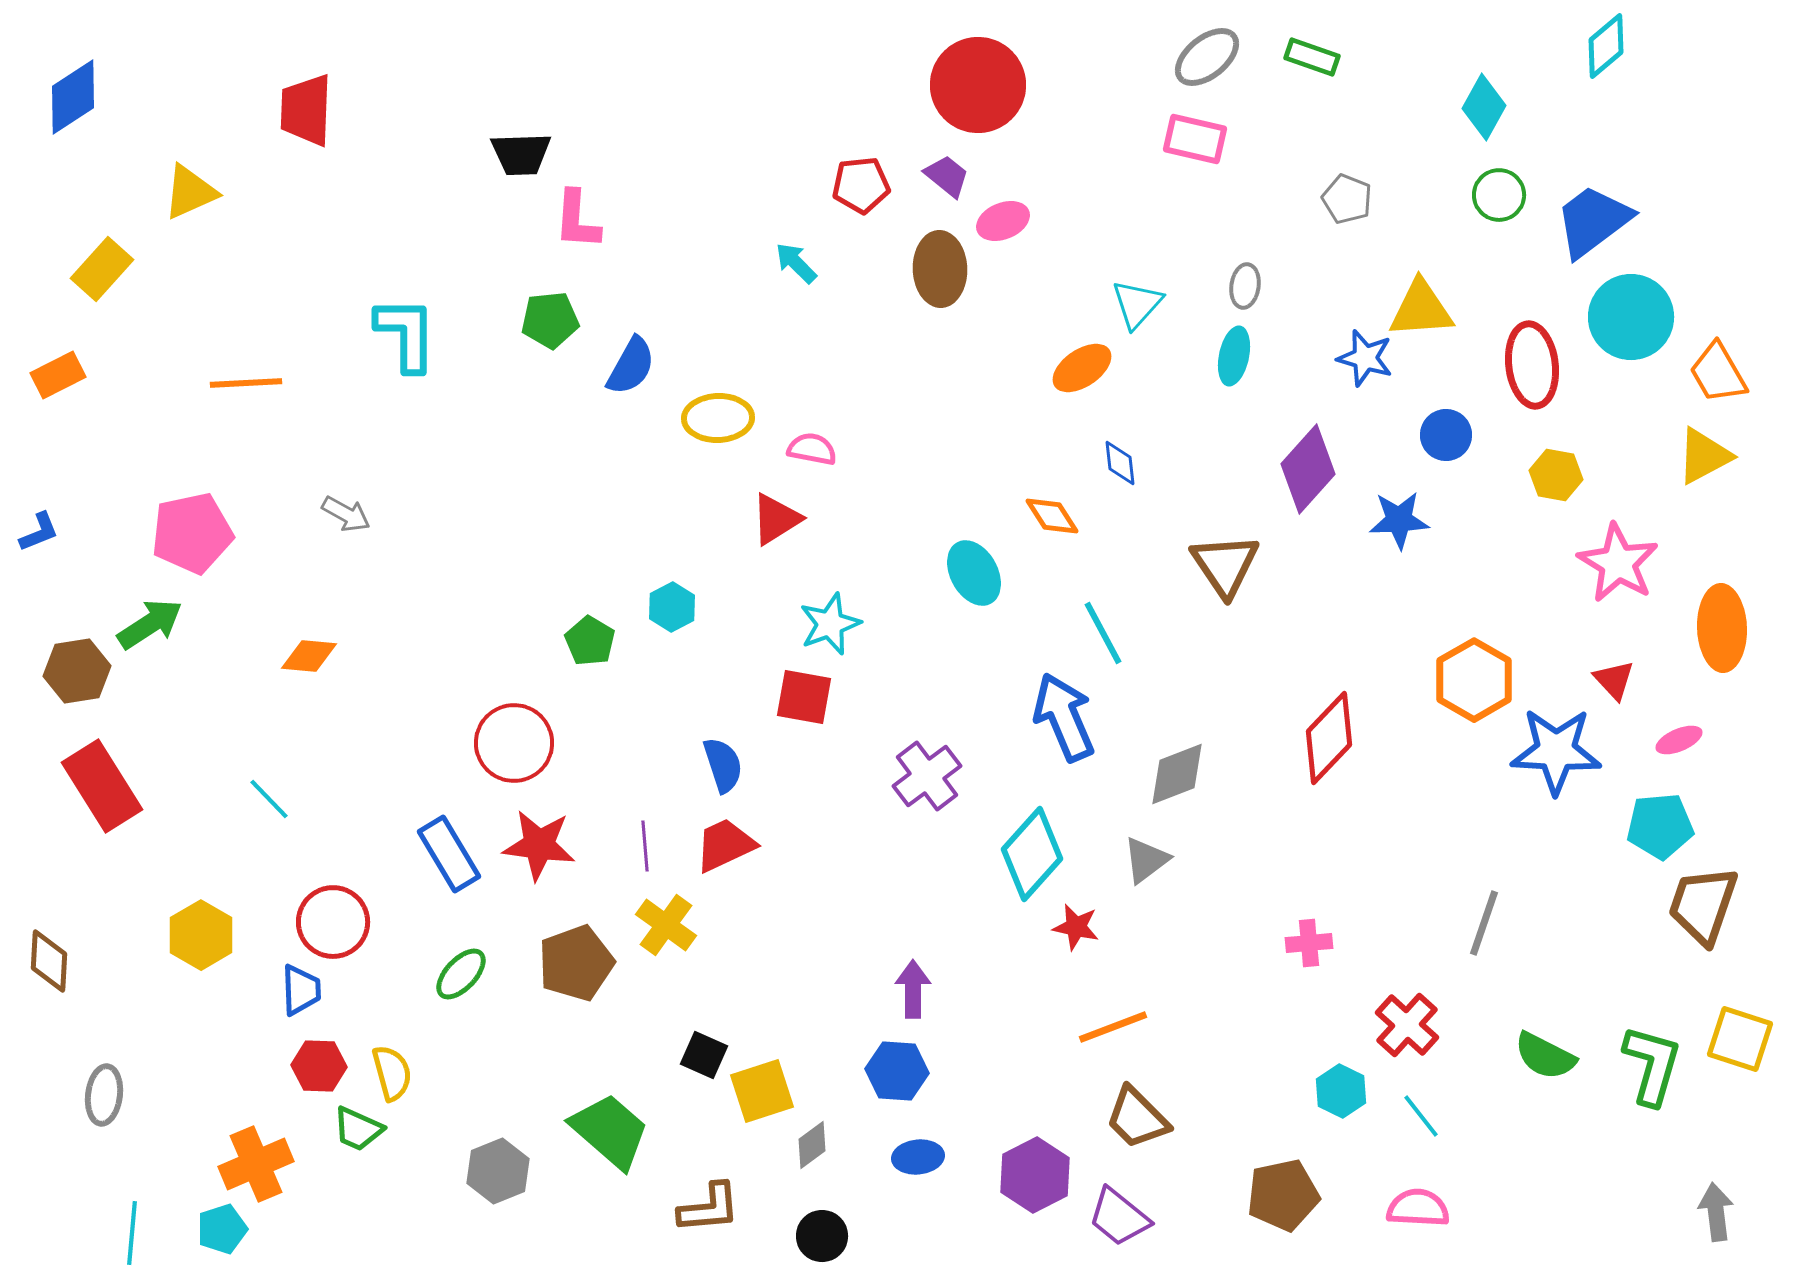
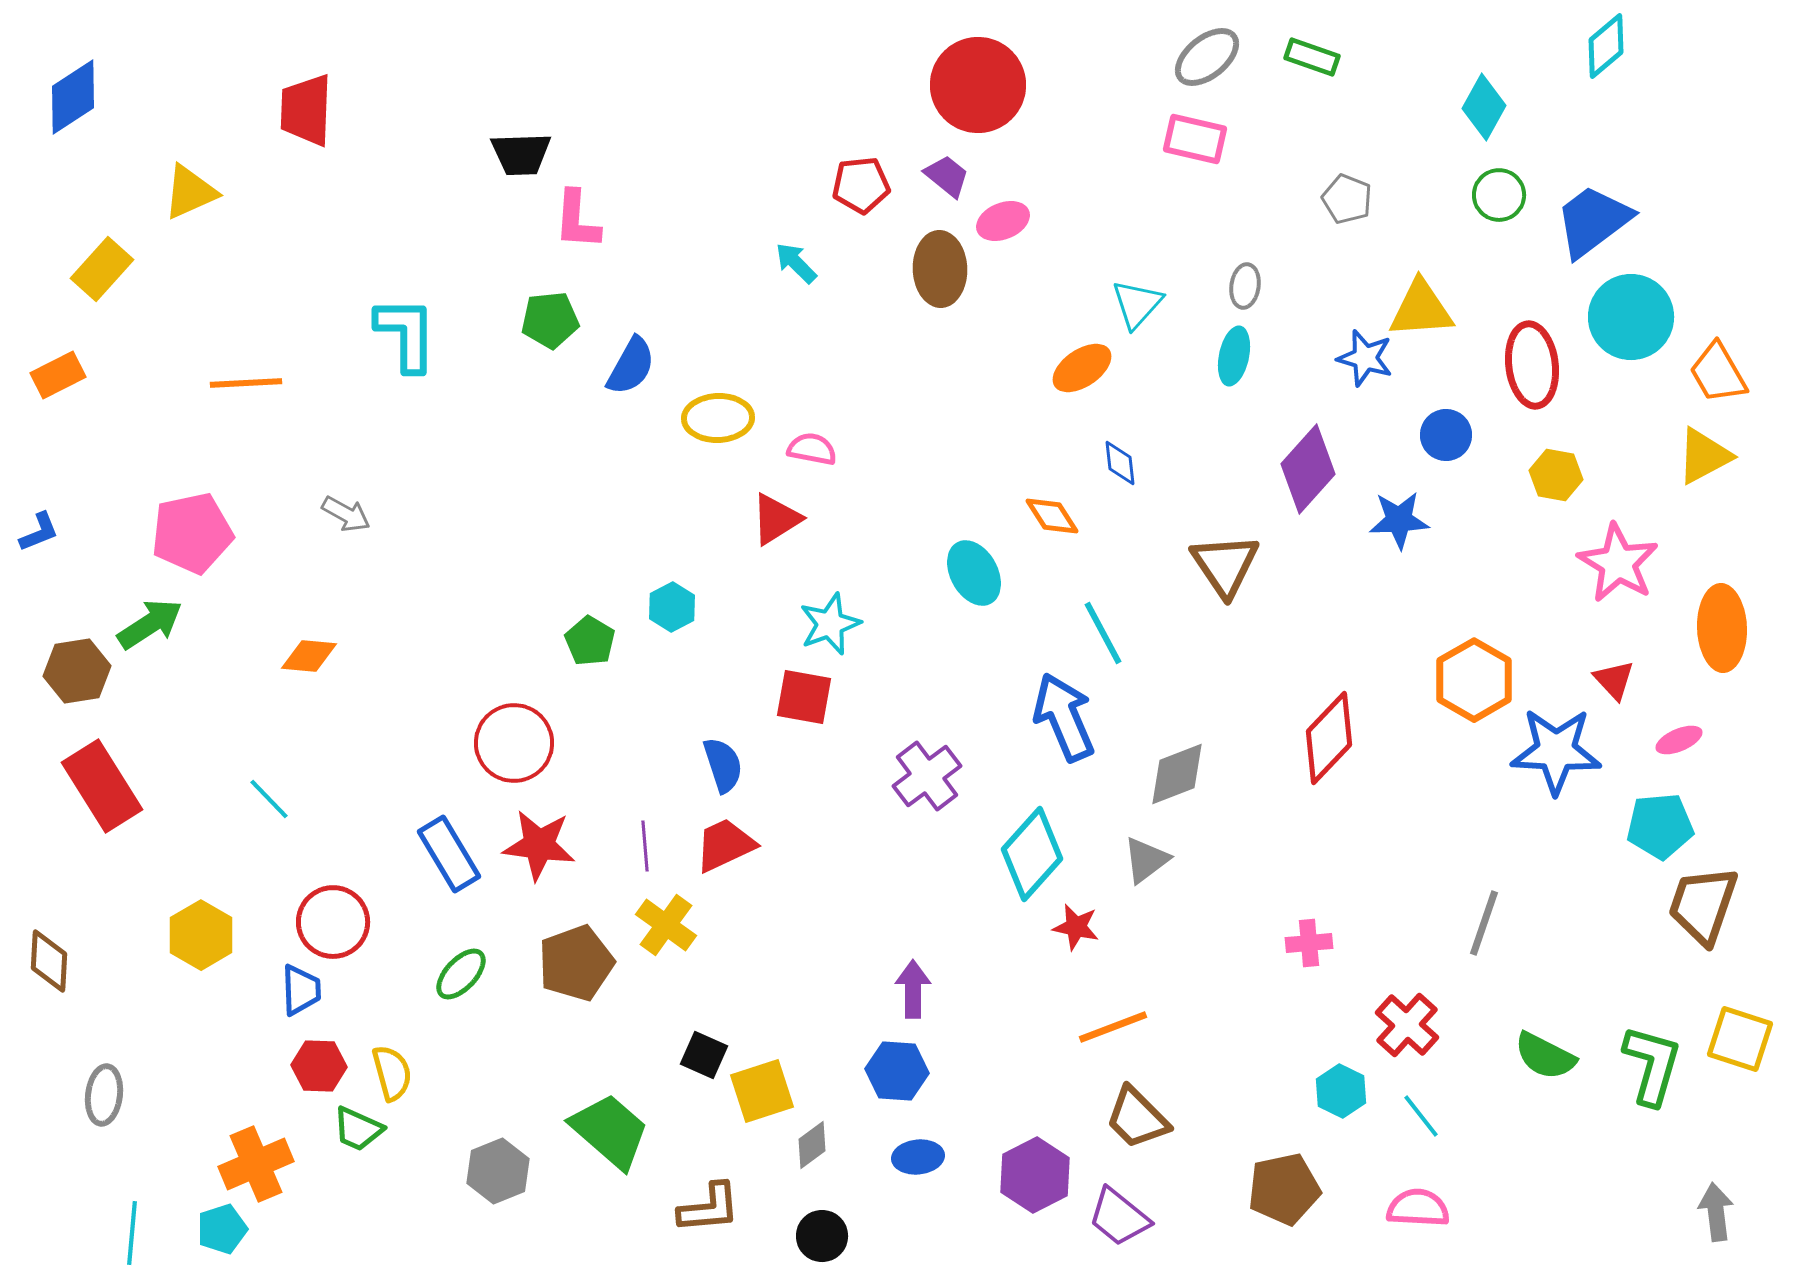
brown pentagon at (1283, 1195): moved 1 px right, 6 px up
